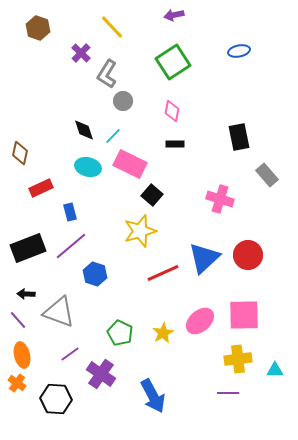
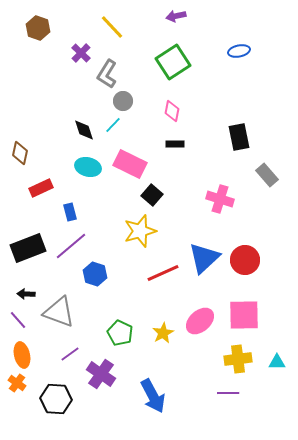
purple arrow at (174, 15): moved 2 px right, 1 px down
cyan line at (113, 136): moved 11 px up
red circle at (248, 255): moved 3 px left, 5 px down
cyan triangle at (275, 370): moved 2 px right, 8 px up
